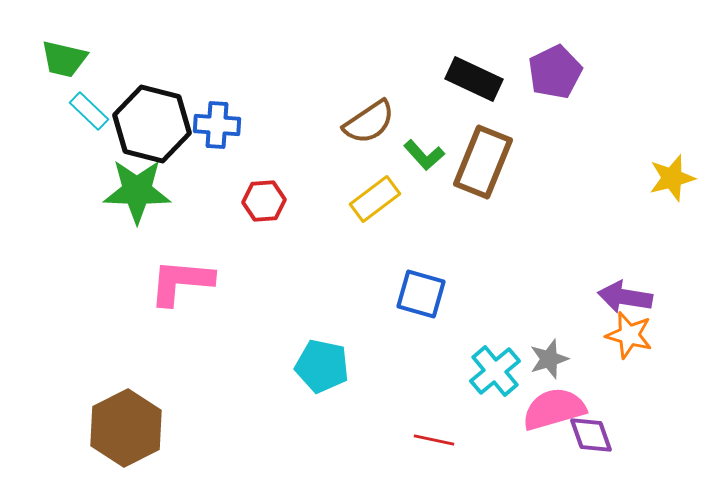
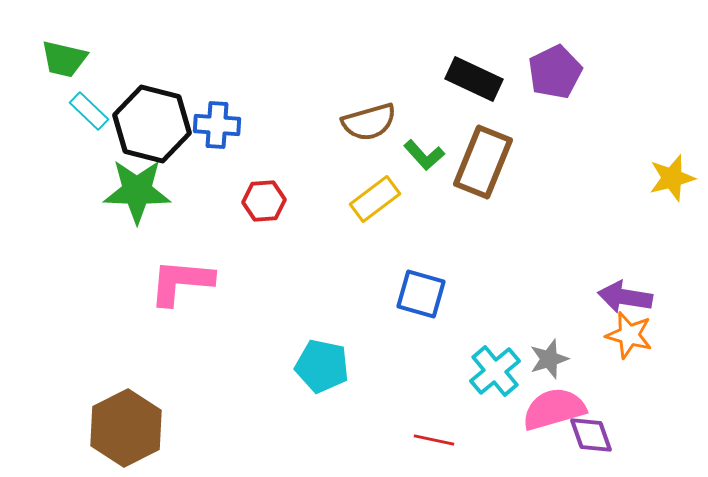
brown semicircle: rotated 18 degrees clockwise
